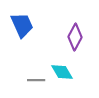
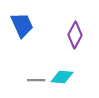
purple diamond: moved 2 px up
cyan diamond: moved 5 px down; rotated 55 degrees counterclockwise
